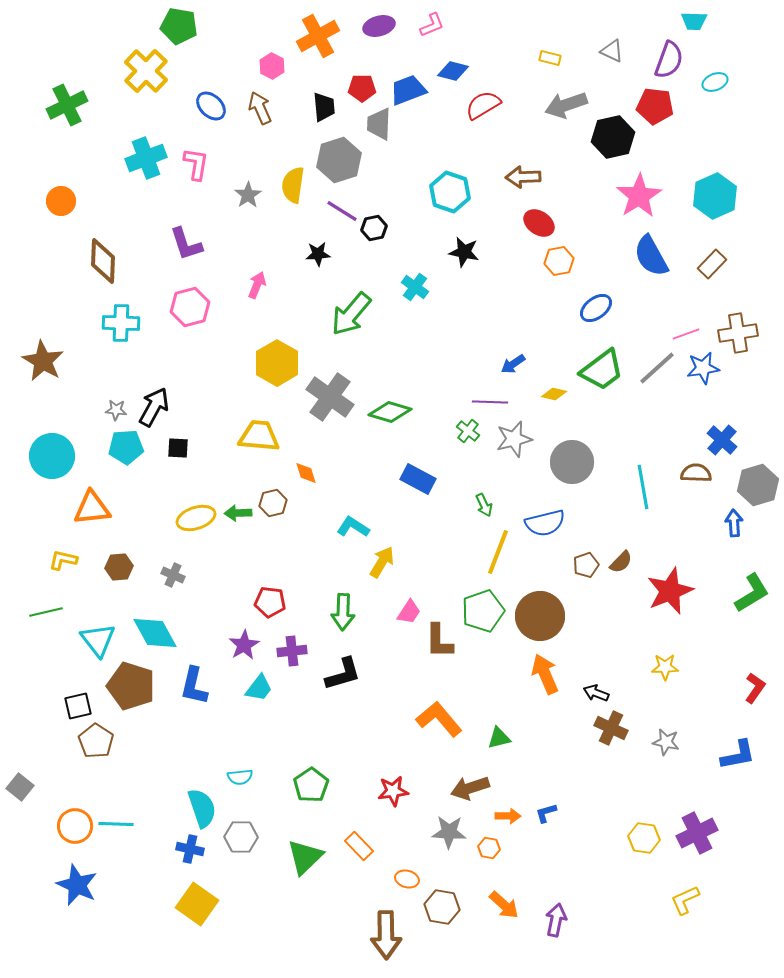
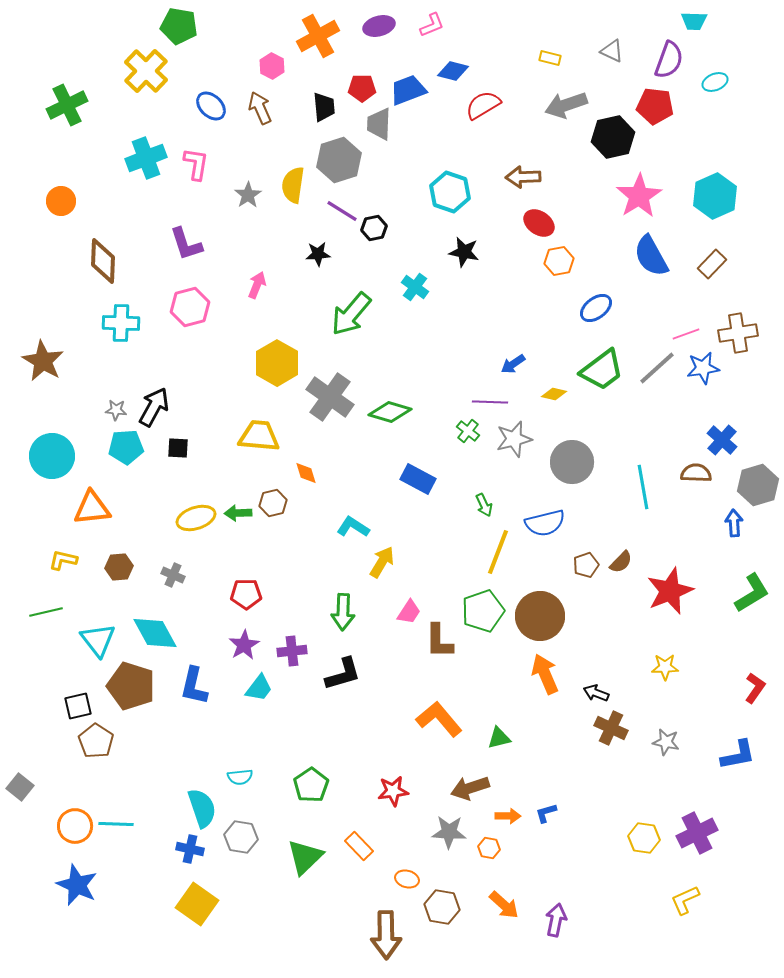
red pentagon at (270, 602): moved 24 px left, 8 px up; rotated 8 degrees counterclockwise
gray hexagon at (241, 837): rotated 8 degrees clockwise
